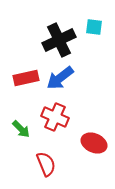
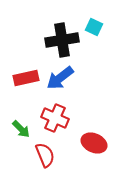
cyan square: rotated 18 degrees clockwise
black cross: moved 3 px right; rotated 16 degrees clockwise
red cross: moved 1 px down
red semicircle: moved 1 px left, 9 px up
